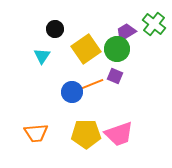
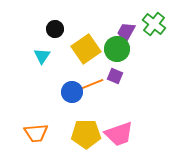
purple trapezoid: rotated 30 degrees counterclockwise
